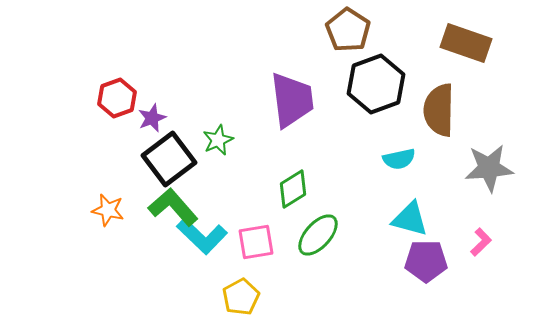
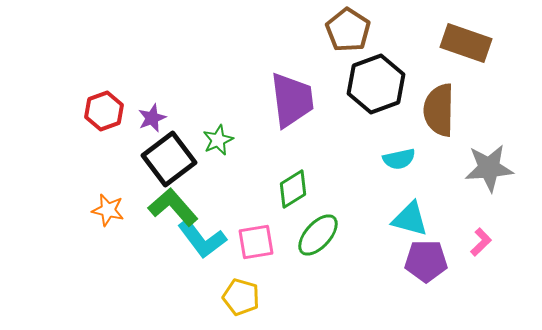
red hexagon: moved 13 px left, 13 px down
cyan L-shape: moved 3 px down; rotated 9 degrees clockwise
yellow pentagon: rotated 27 degrees counterclockwise
